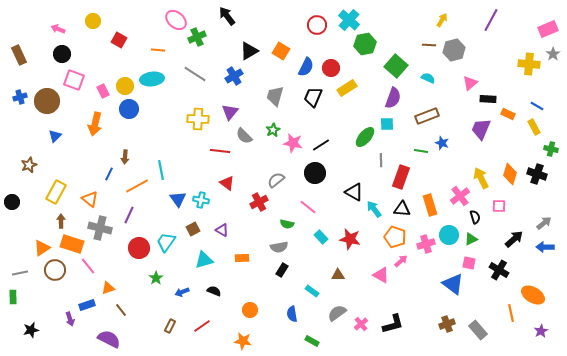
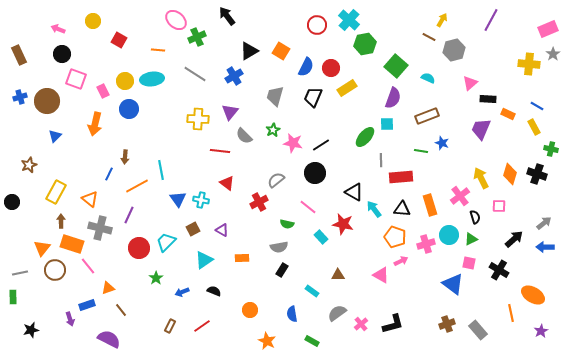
brown line at (429, 45): moved 8 px up; rotated 24 degrees clockwise
pink square at (74, 80): moved 2 px right, 1 px up
yellow circle at (125, 86): moved 5 px up
red rectangle at (401, 177): rotated 65 degrees clockwise
red star at (350, 239): moved 7 px left, 15 px up
cyan trapezoid at (166, 242): rotated 10 degrees clockwise
orange triangle at (42, 248): rotated 18 degrees counterclockwise
cyan triangle at (204, 260): rotated 18 degrees counterclockwise
pink arrow at (401, 261): rotated 16 degrees clockwise
orange star at (243, 341): moved 24 px right; rotated 18 degrees clockwise
